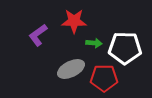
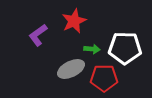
red star: rotated 25 degrees counterclockwise
green arrow: moved 2 px left, 6 px down
